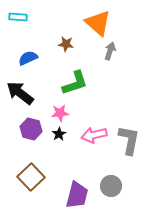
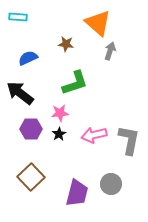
purple hexagon: rotated 15 degrees counterclockwise
gray circle: moved 2 px up
purple trapezoid: moved 2 px up
